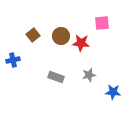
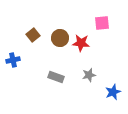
brown circle: moved 1 px left, 2 px down
blue star: rotated 28 degrees counterclockwise
